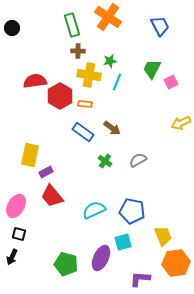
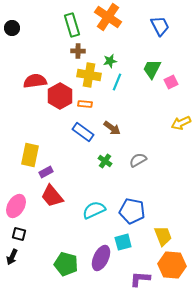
orange hexagon: moved 4 px left, 2 px down; rotated 12 degrees clockwise
